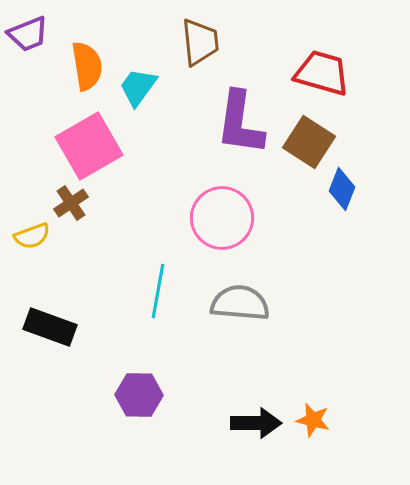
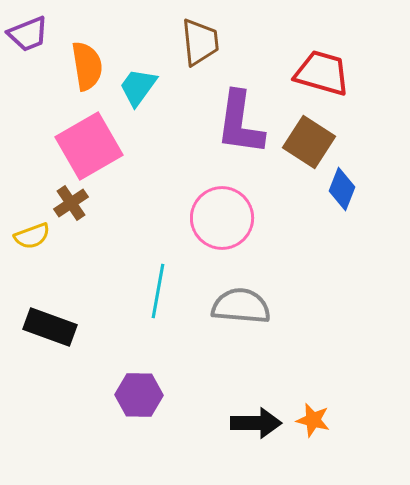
gray semicircle: moved 1 px right, 3 px down
